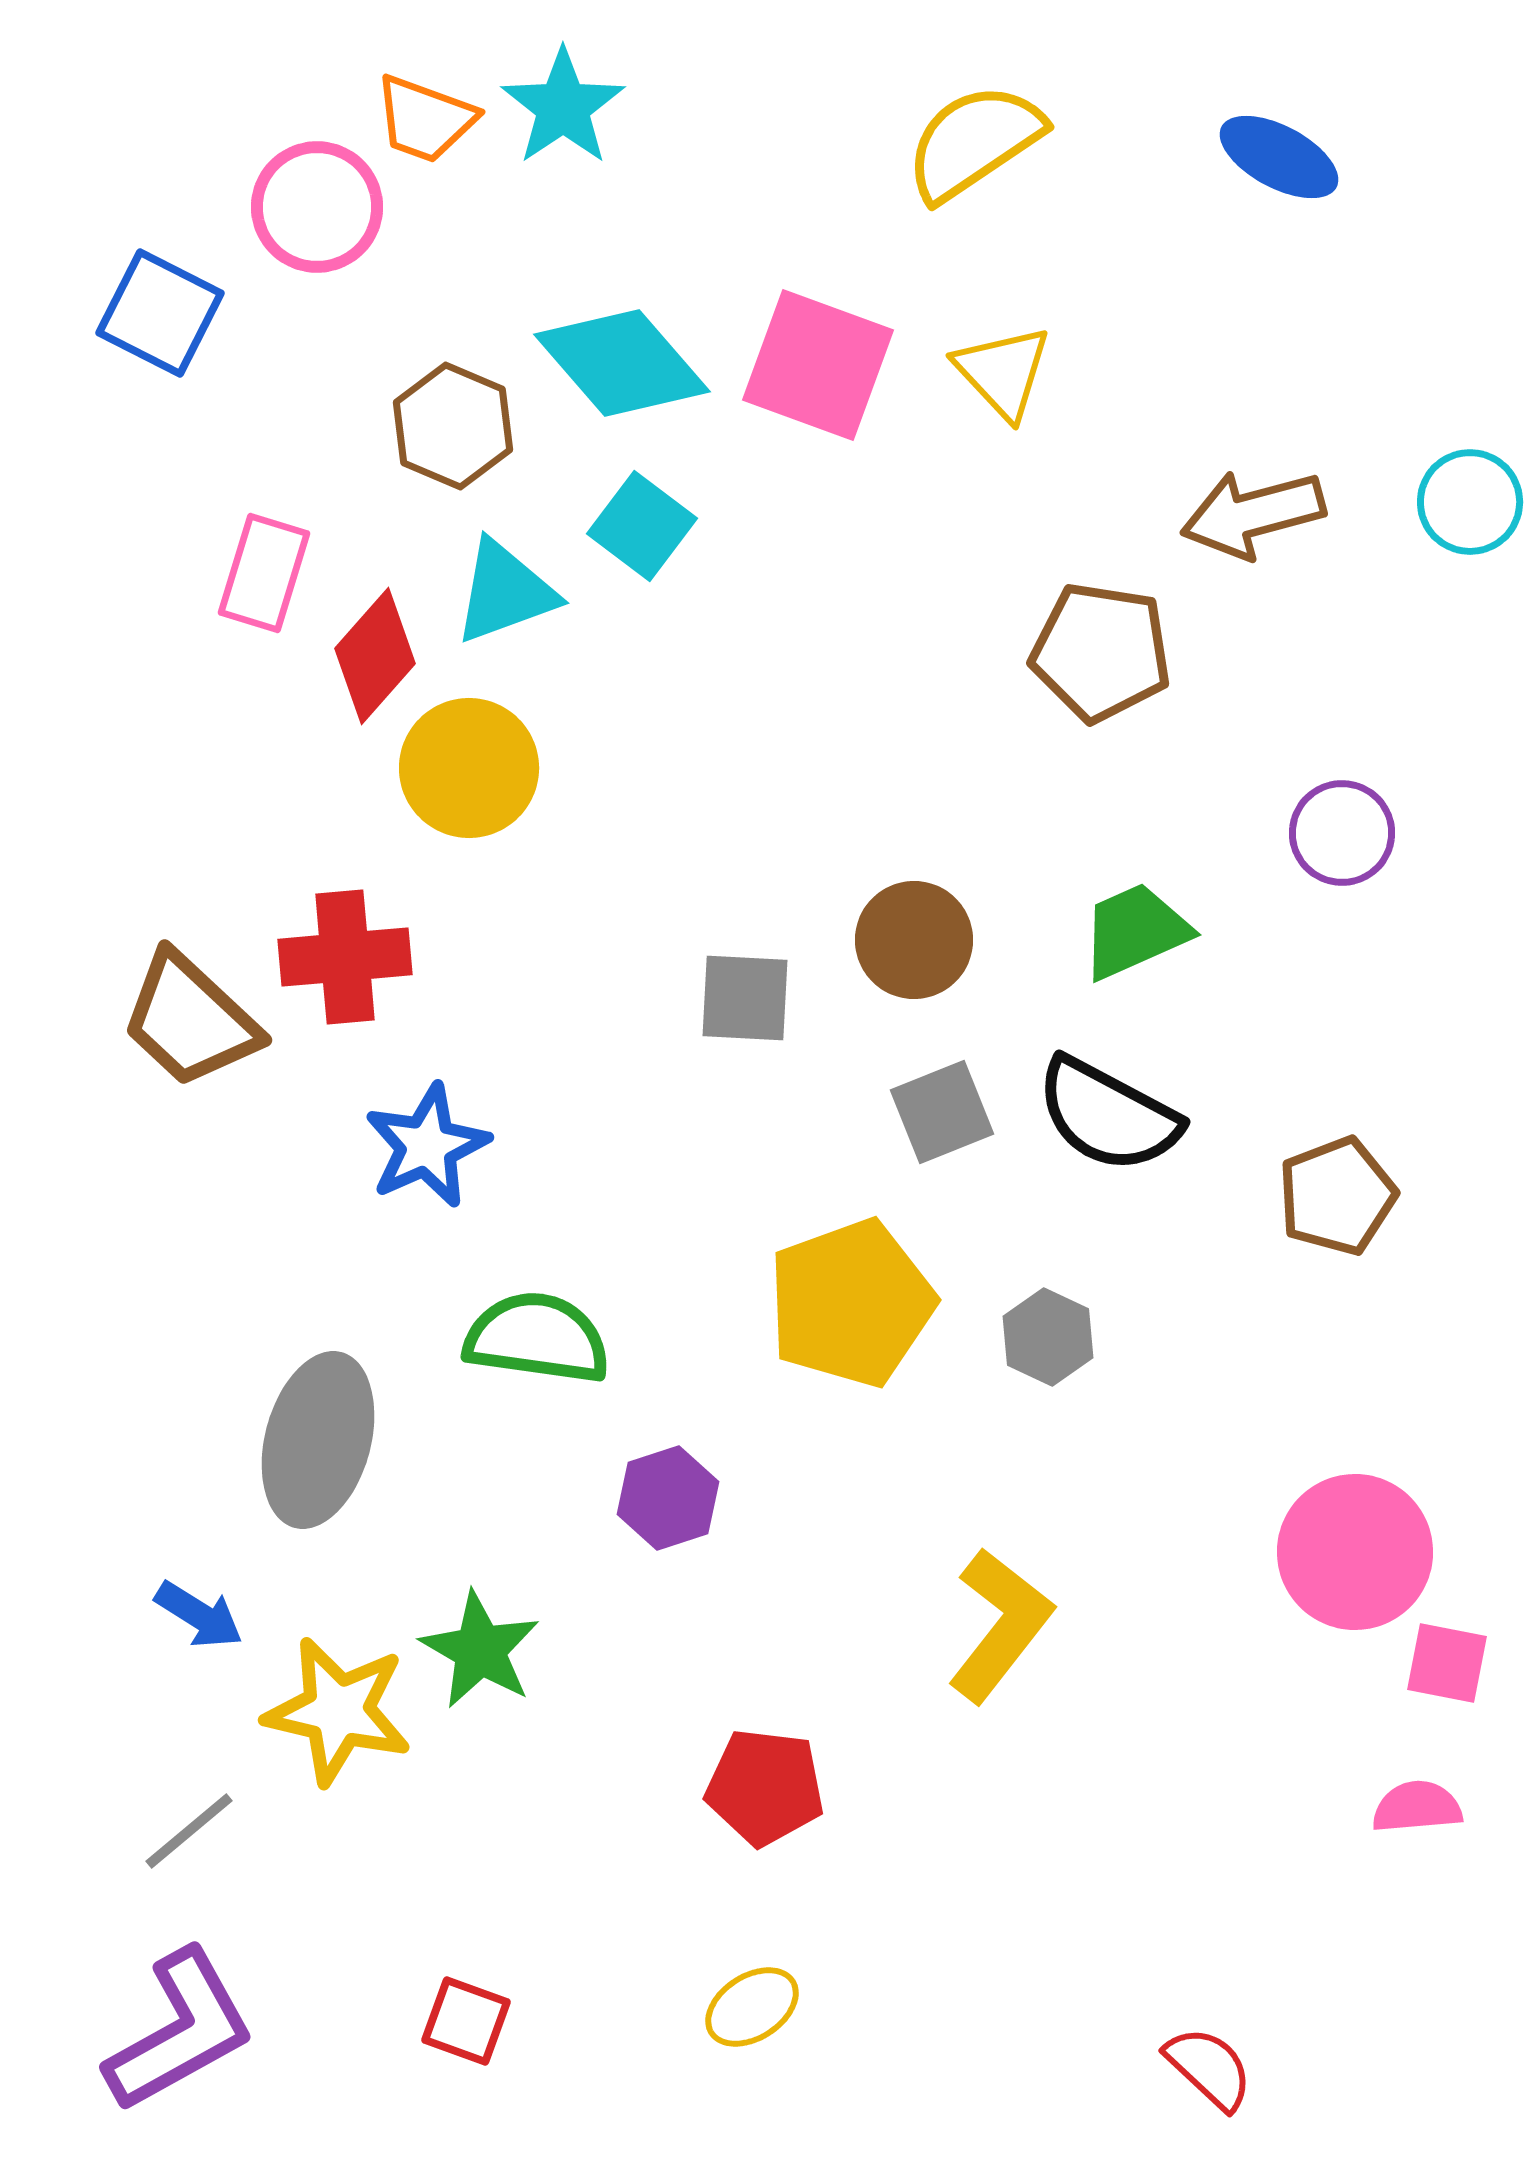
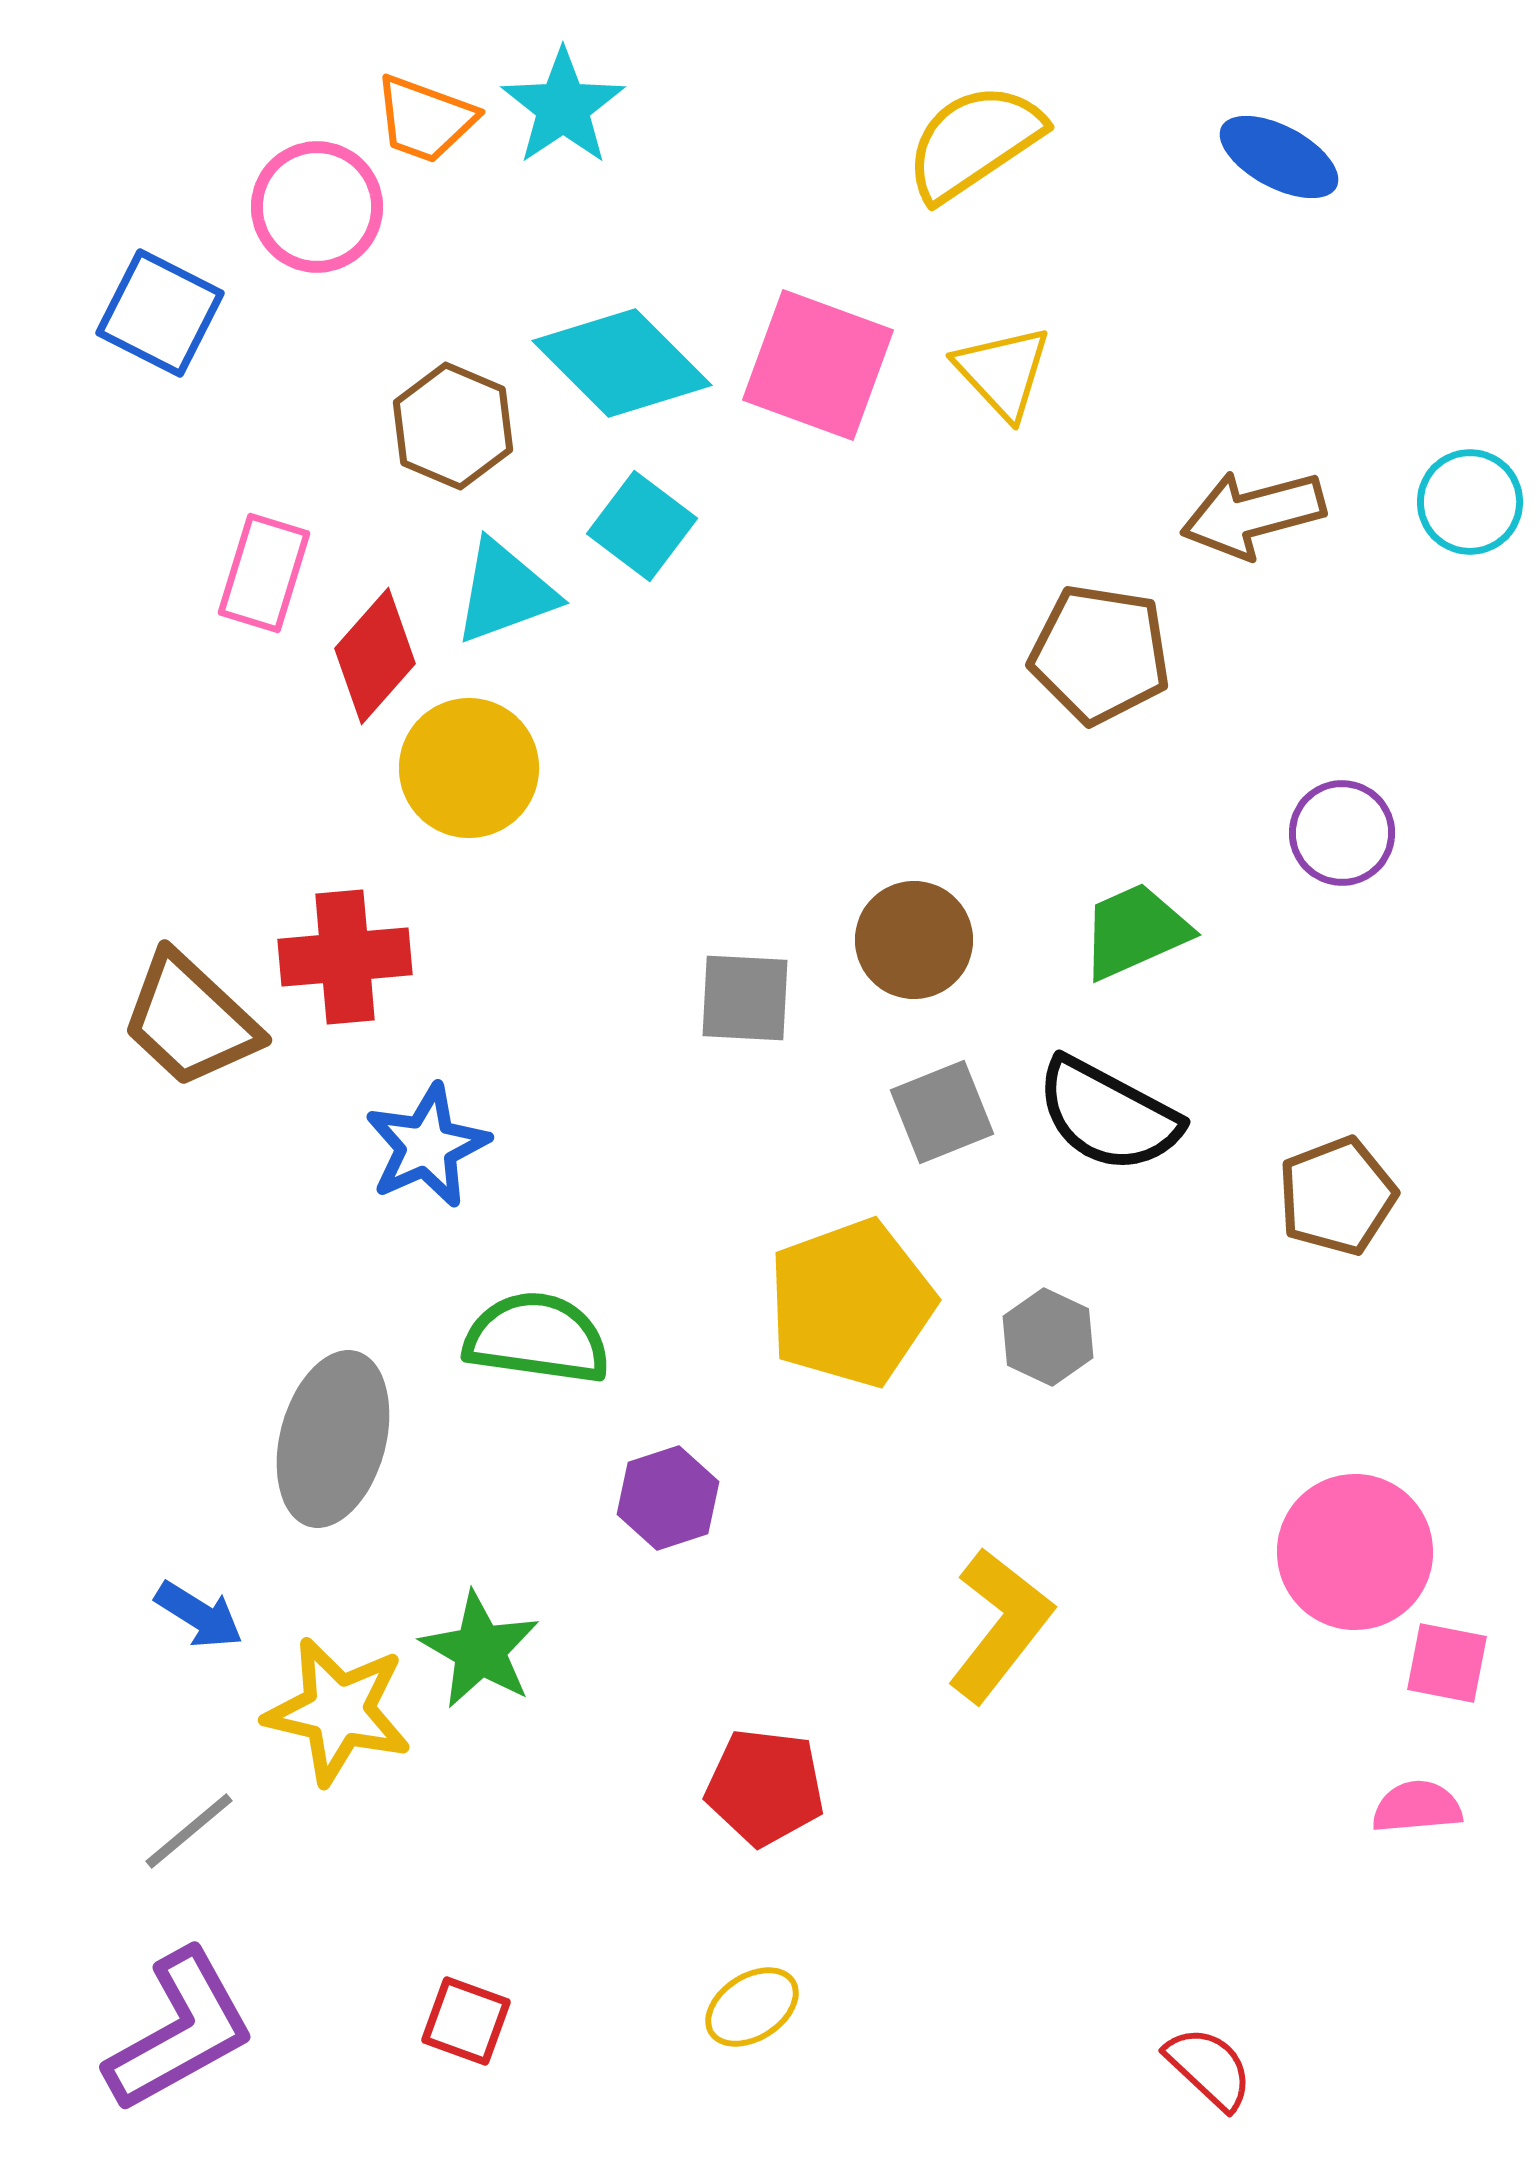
cyan diamond at (622, 363): rotated 4 degrees counterclockwise
brown pentagon at (1101, 652): moved 1 px left, 2 px down
gray ellipse at (318, 1440): moved 15 px right, 1 px up
